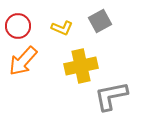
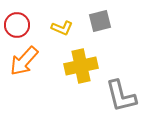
gray square: rotated 15 degrees clockwise
red circle: moved 1 px left, 1 px up
orange arrow: moved 1 px right
gray L-shape: moved 10 px right; rotated 93 degrees counterclockwise
